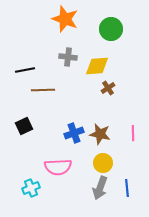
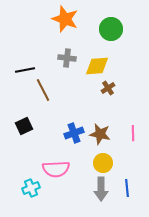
gray cross: moved 1 px left, 1 px down
brown line: rotated 65 degrees clockwise
pink semicircle: moved 2 px left, 2 px down
gray arrow: moved 1 px right, 1 px down; rotated 20 degrees counterclockwise
